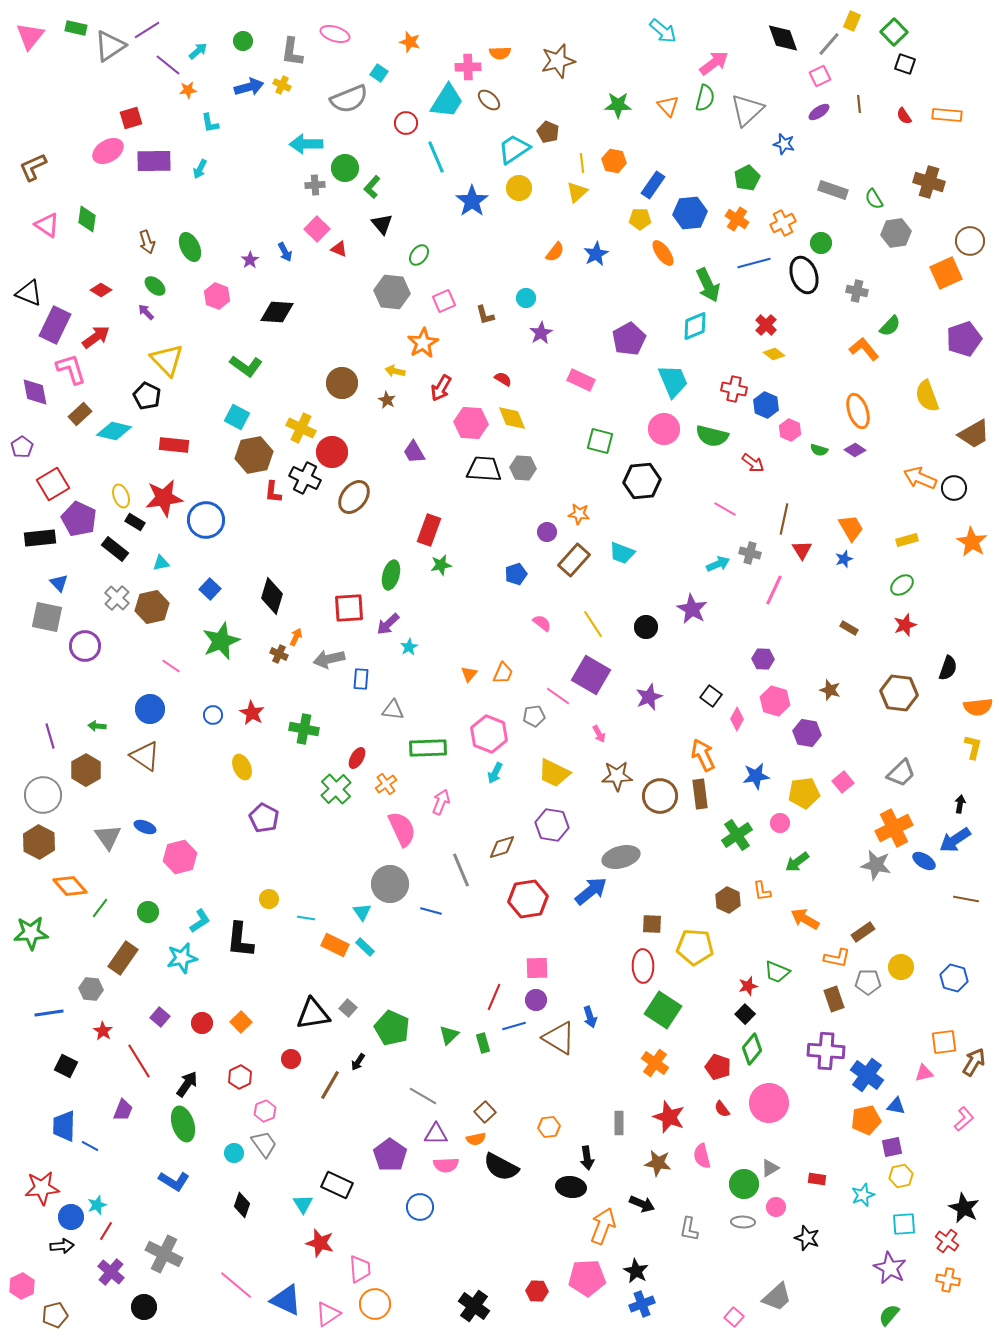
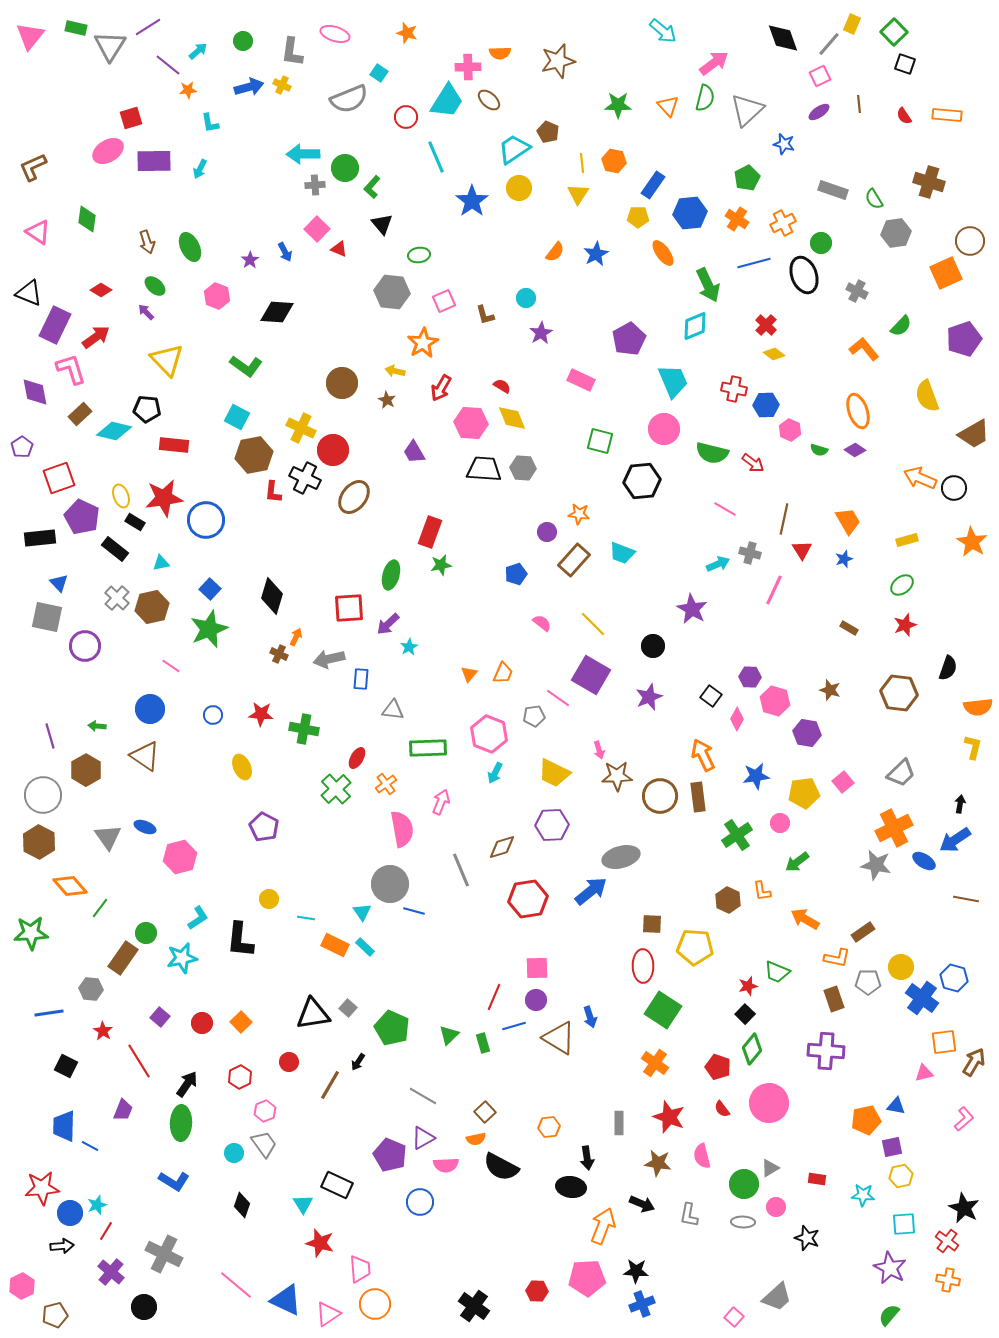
yellow rectangle at (852, 21): moved 3 px down
purple line at (147, 30): moved 1 px right, 3 px up
orange star at (410, 42): moved 3 px left, 9 px up
gray triangle at (110, 46): rotated 24 degrees counterclockwise
red circle at (406, 123): moved 6 px up
cyan arrow at (306, 144): moved 3 px left, 10 px down
yellow triangle at (577, 192): moved 1 px right, 2 px down; rotated 15 degrees counterclockwise
yellow pentagon at (640, 219): moved 2 px left, 2 px up
pink triangle at (47, 225): moved 9 px left, 7 px down
green ellipse at (419, 255): rotated 45 degrees clockwise
gray cross at (857, 291): rotated 15 degrees clockwise
green semicircle at (890, 326): moved 11 px right
red semicircle at (503, 379): moved 1 px left, 7 px down
black pentagon at (147, 396): moved 13 px down; rotated 20 degrees counterclockwise
blue hexagon at (766, 405): rotated 25 degrees counterclockwise
green semicircle at (712, 436): moved 17 px down
red circle at (332, 452): moved 1 px right, 2 px up
red square at (53, 484): moved 6 px right, 6 px up; rotated 12 degrees clockwise
purple pentagon at (79, 519): moved 3 px right, 2 px up
orange trapezoid at (851, 528): moved 3 px left, 7 px up
red rectangle at (429, 530): moved 1 px right, 2 px down
yellow line at (593, 624): rotated 12 degrees counterclockwise
black circle at (646, 627): moved 7 px right, 19 px down
green star at (221, 641): moved 12 px left, 12 px up
purple hexagon at (763, 659): moved 13 px left, 18 px down
pink line at (558, 696): moved 2 px down
red star at (252, 713): moved 9 px right, 1 px down; rotated 25 degrees counterclockwise
pink arrow at (599, 734): moved 16 px down; rotated 12 degrees clockwise
brown rectangle at (700, 794): moved 2 px left, 3 px down
purple pentagon at (264, 818): moved 9 px down
purple hexagon at (552, 825): rotated 12 degrees counterclockwise
pink semicircle at (402, 829): rotated 15 degrees clockwise
blue line at (431, 911): moved 17 px left
green circle at (148, 912): moved 2 px left, 21 px down
cyan L-shape at (200, 921): moved 2 px left, 3 px up
red circle at (291, 1059): moved 2 px left, 3 px down
blue cross at (867, 1075): moved 55 px right, 77 px up
green ellipse at (183, 1124): moved 2 px left, 1 px up; rotated 20 degrees clockwise
purple triangle at (436, 1134): moved 13 px left, 4 px down; rotated 30 degrees counterclockwise
purple pentagon at (390, 1155): rotated 12 degrees counterclockwise
cyan star at (863, 1195): rotated 25 degrees clockwise
blue circle at (420, 1207): moved 5 px up
blue circle at (71, 1217): moved 1 px left, 4 px up
gray L-shape at (689, 1229): moved 14 px up
black star at (636, 1271): rotated 25 degrees counterclockwise
